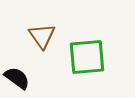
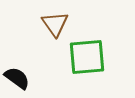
brown triangle: moved 13 px right, 12 px up
